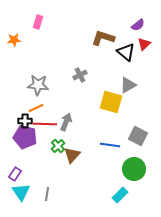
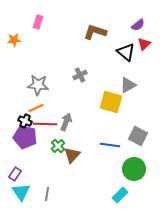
brown L-shape: moved 8 px left, 6 px up
black cross: rotated 24 degrees clockwise
